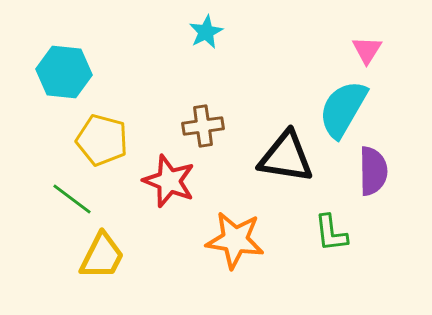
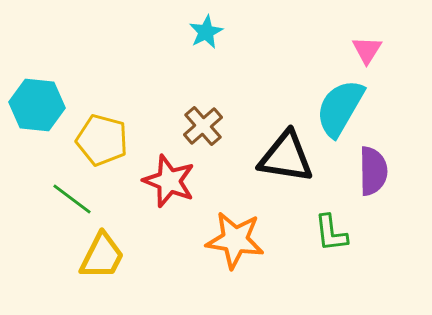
cyan hexagon: moved 27 px left, 33 px down
cyan semicircle: moved 3 px left, 1 px up
brown cross: rotated 33 degrees counterclockwise
